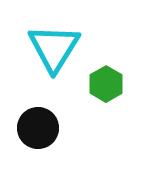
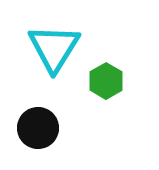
green hexagon: moved 3 px up
